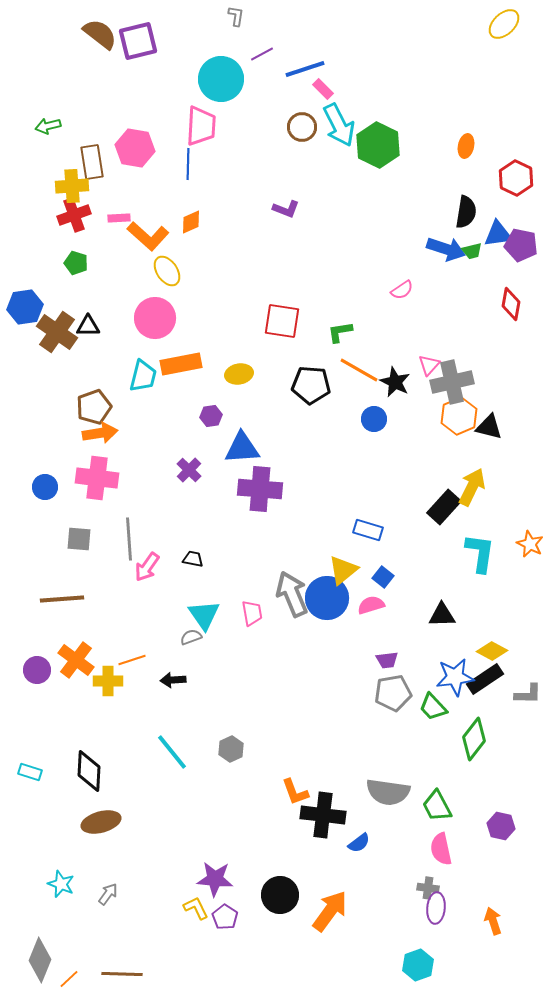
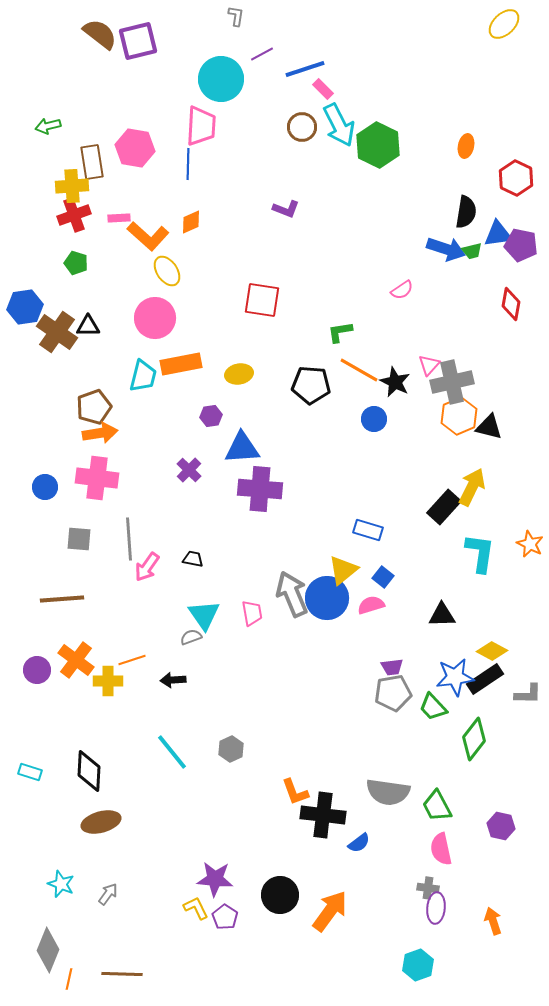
red square at (282, 321): moved 20 px left, 21 px up
purple trapezoid at (387, 660): moved 5 px right, 7 px down
gray diamond at (40, 960): moved 8 px right, 10 px up
orange line at (69, 979): rotated 35 degrees counterclockwise
